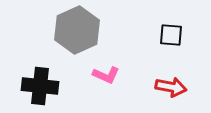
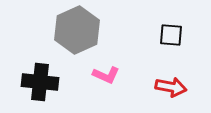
black cross: moved 4 px up
